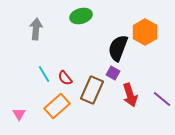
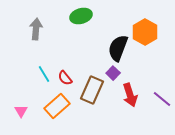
purple square: rotated 16 degrees clockwise
pink triangle: moved 2 px right, 3 px up
